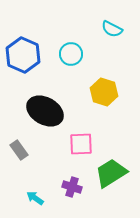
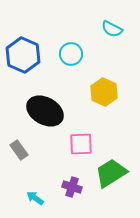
yellow hexagon: rotated 8 degrees clockwise
